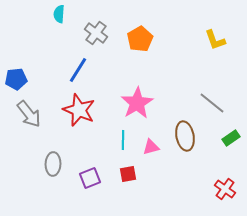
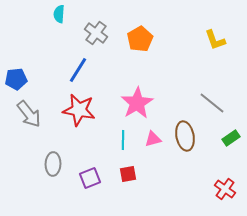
red star: rotated 12 degrees counterclockwise
pink triangle: moved 2 px right, 8 px up
